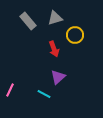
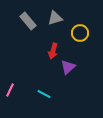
yellow circle: moved 5 px right, 2 px up
red arrow: moved 1 px left, 2 px down; rotated 35 degrees clockwise
purple triangle: moved 10 px right, 10 px up
